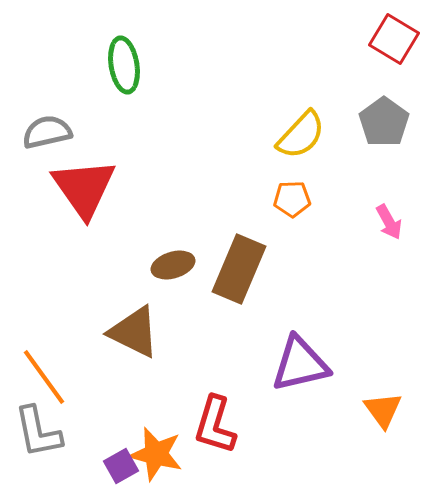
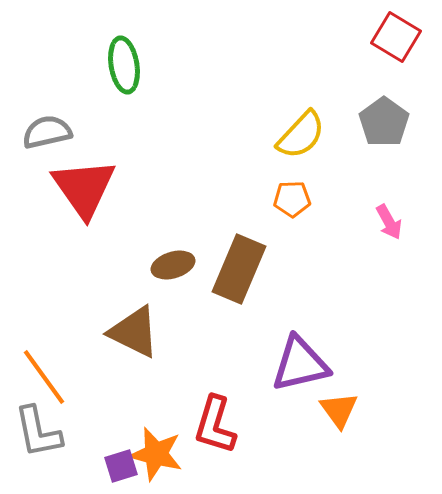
red square: moved 2 px right, 2 px up
orange triangle: moved 44 px left
purple square: rotated 12 degrees clockwise
